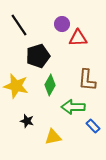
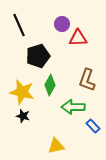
black line: rotated 10 degrees clockwise
brown L-shape: rotated 15 degrees clockwise
yellow star: moved 6 px right, 6 px down
black star: moved 4 px left, 5 px up
yellow triangle: moved 3 px right, 9 px down
